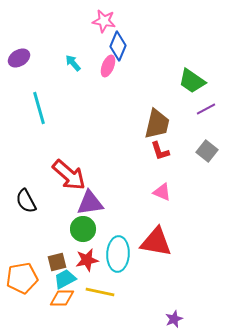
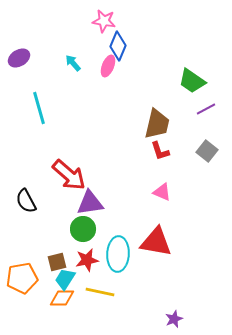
cyan trapezoid: rotated 30 degrees counterclockwise
